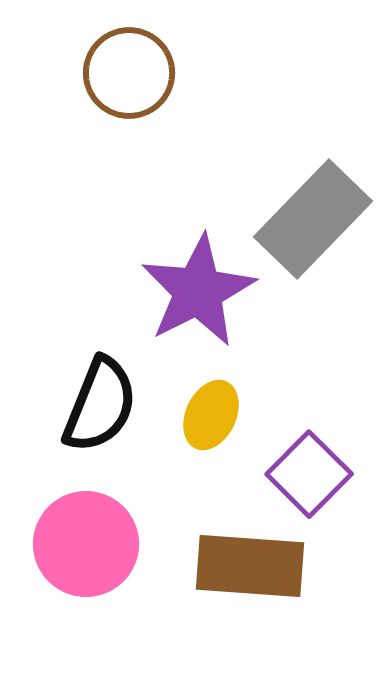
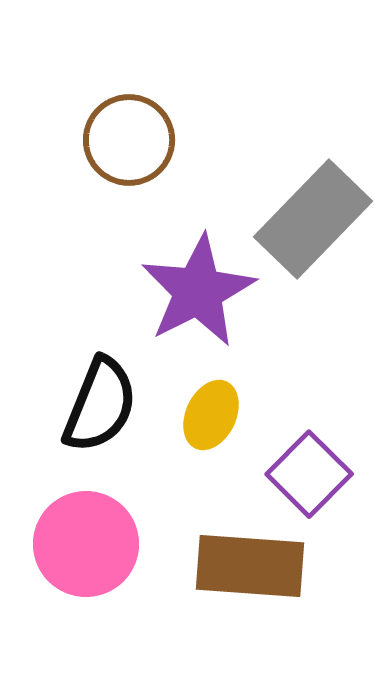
brown circle: moved 67 px down
